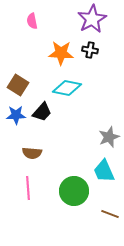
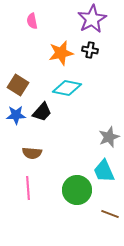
orange star: rotated 15 degrees counterclockwise
green circle: moved 3 px right, 1 px up
